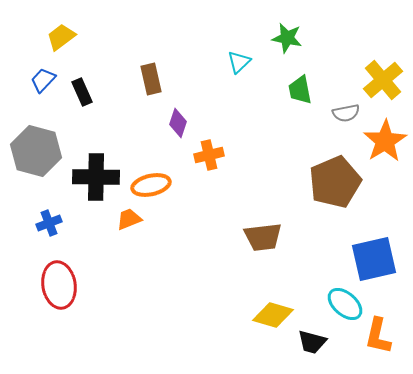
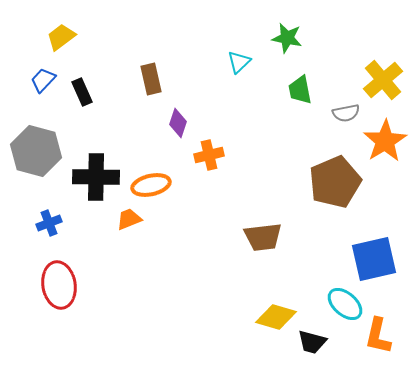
yellow diamond: moved 3 px right, 2 px down
